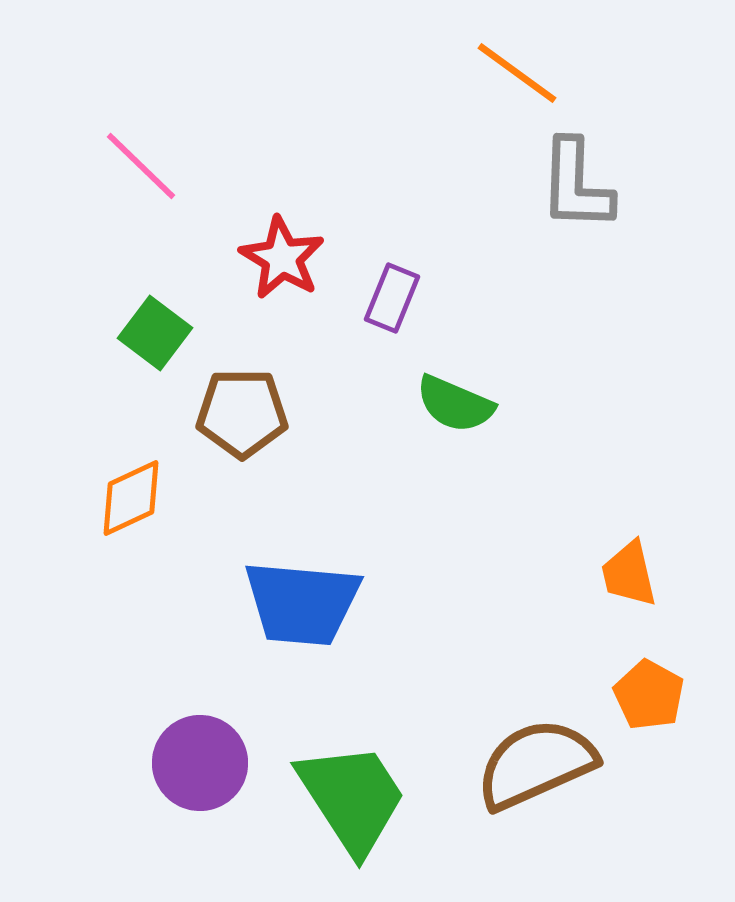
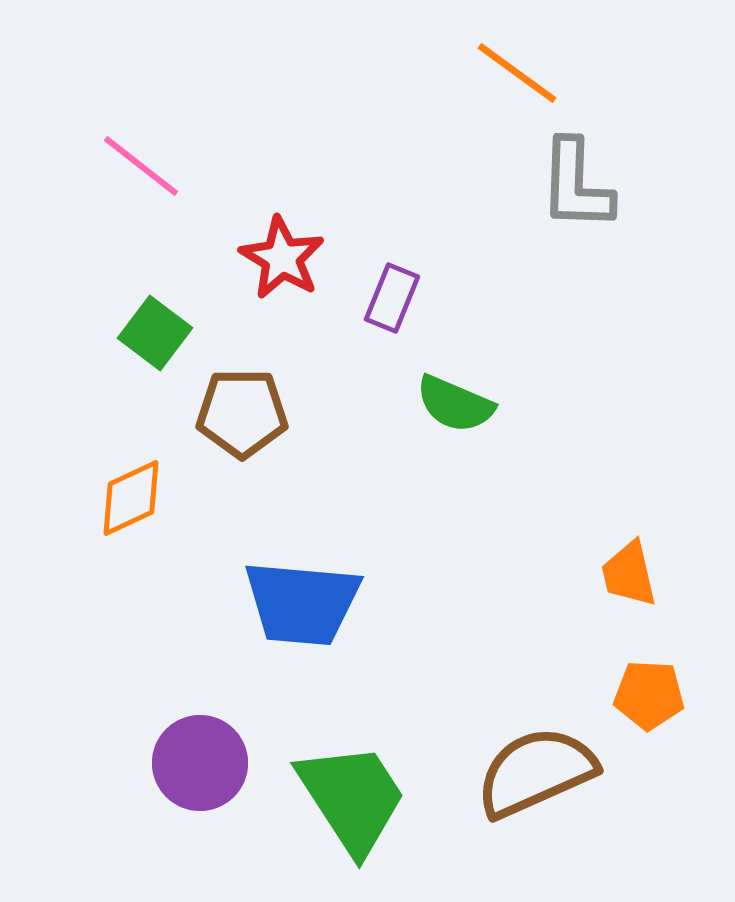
pink line: rotated 6 degrees counterclockwise
orange pentagon: rotated 26 degrees counterclockwise
brown semicircle: moved 8 px down
